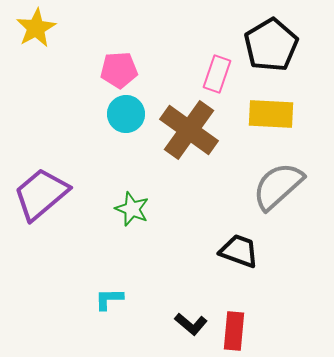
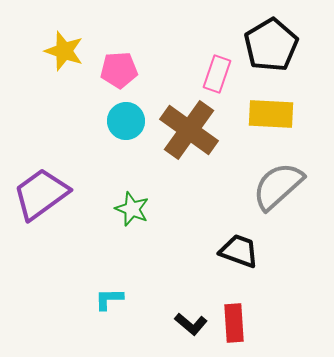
yellow star: moved 28 px right, 23 px down; rotated 24 degrees counterclockwise
cyan circle: moved 7 px down
purple trapezoid: rotated 4 degrees clockwise
red rectangle: moved 8 px up; rotated 9 degrees counterclockwise
